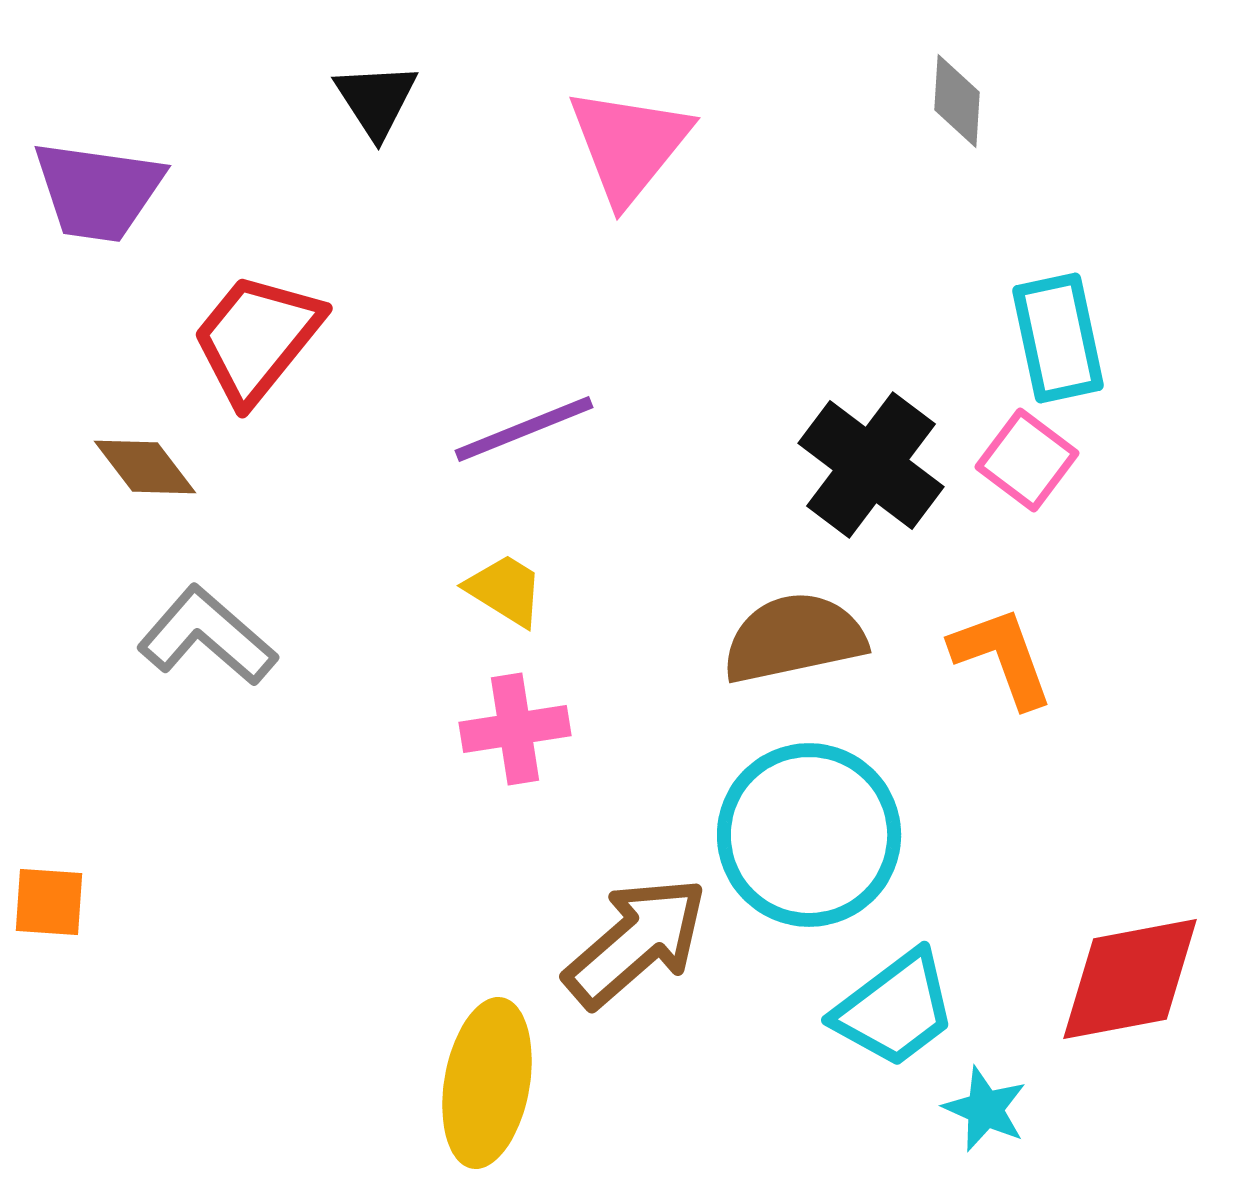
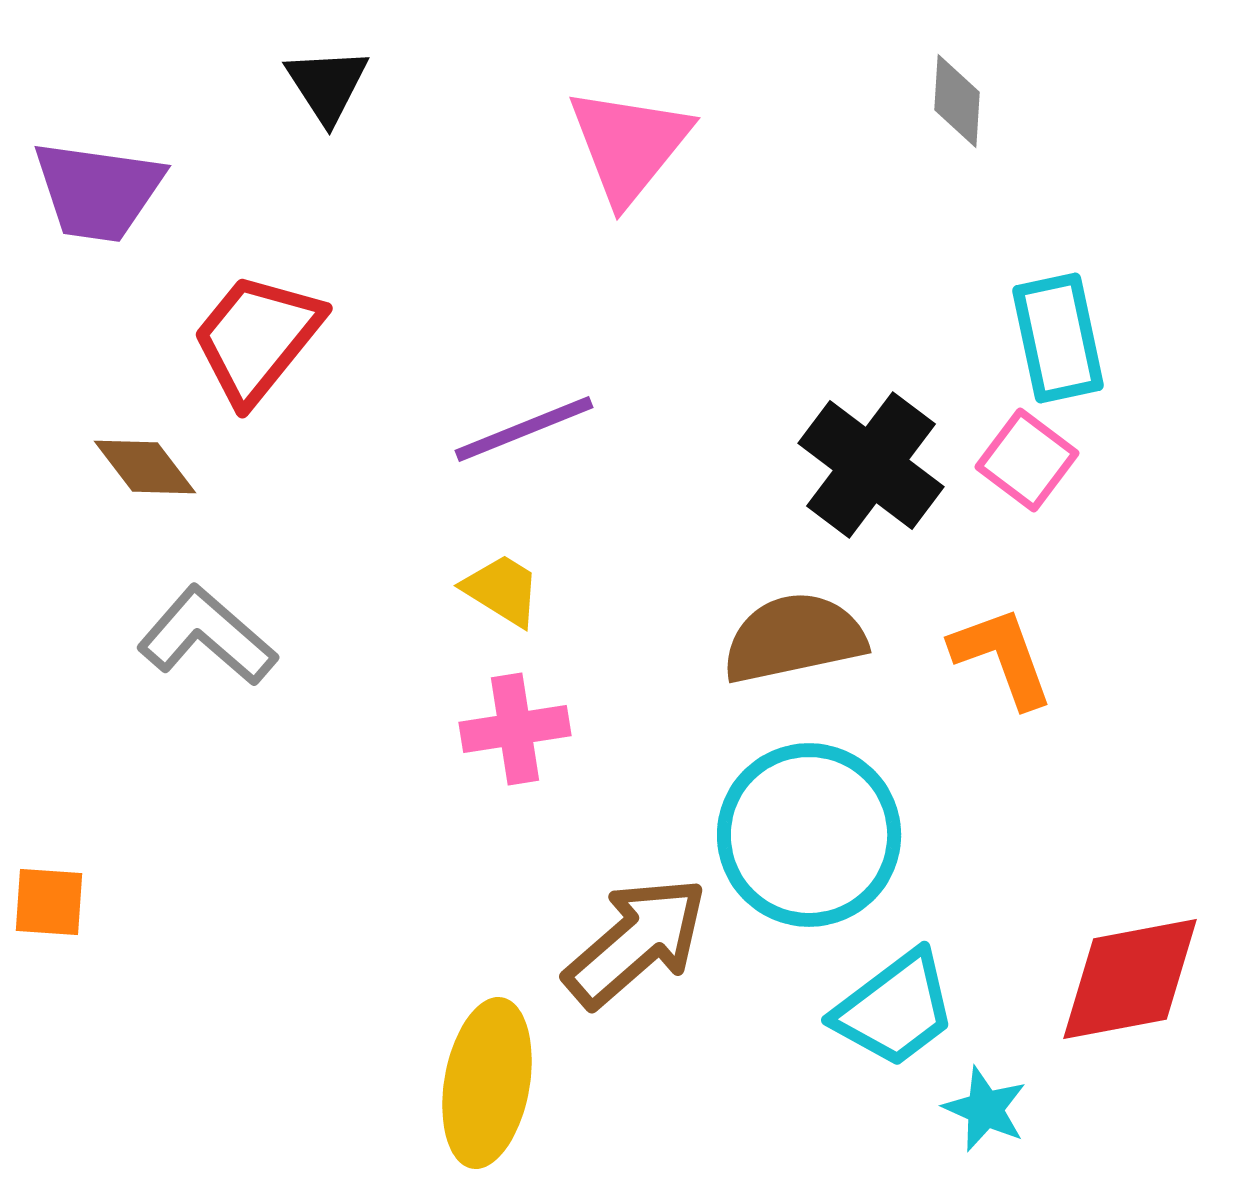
black triangle: moved 49 px left, 15 px up
yellow trapezoid: moved 3 px left
